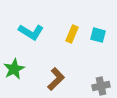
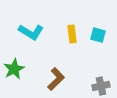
yellow rectangle: rotated 30 degrees counterclockwise
